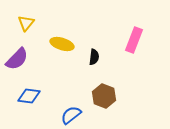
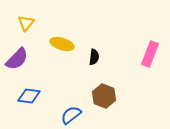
pink rectangle: moved 16 px right, 14 px down
